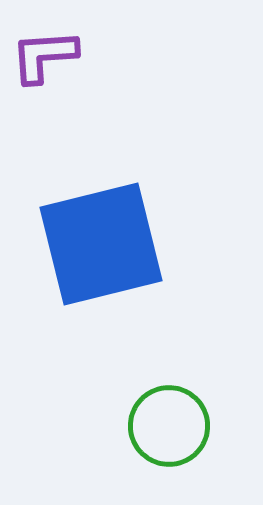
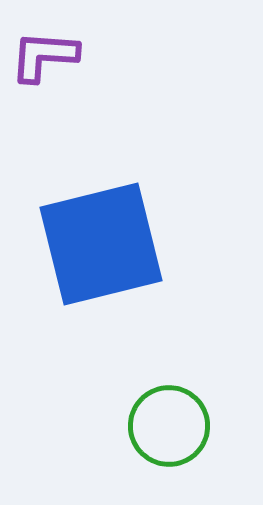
purple L-shape: rotated 8 degrees clockwise
